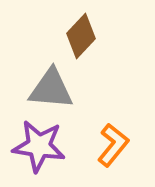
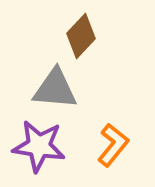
gray triangle: moved 4 px right
